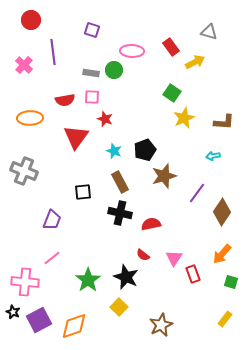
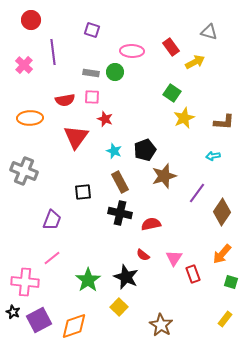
green circle at (114, 70): moved 1 px right, 2 px down
brown star at (161, 325): rotated 15 degrees counterclockwise
